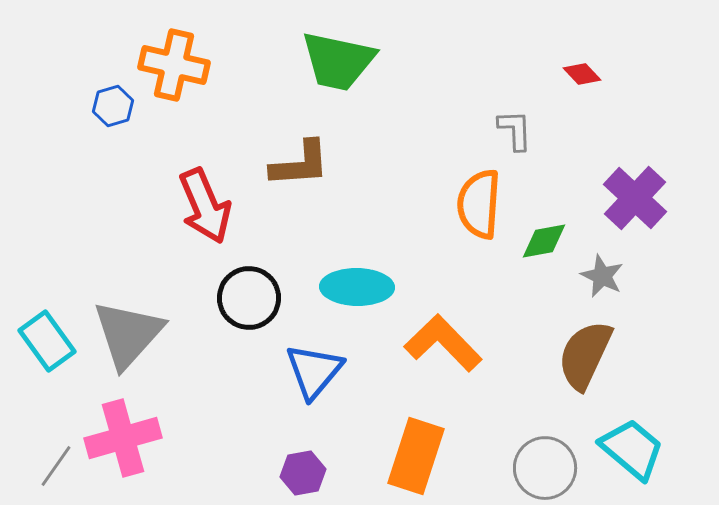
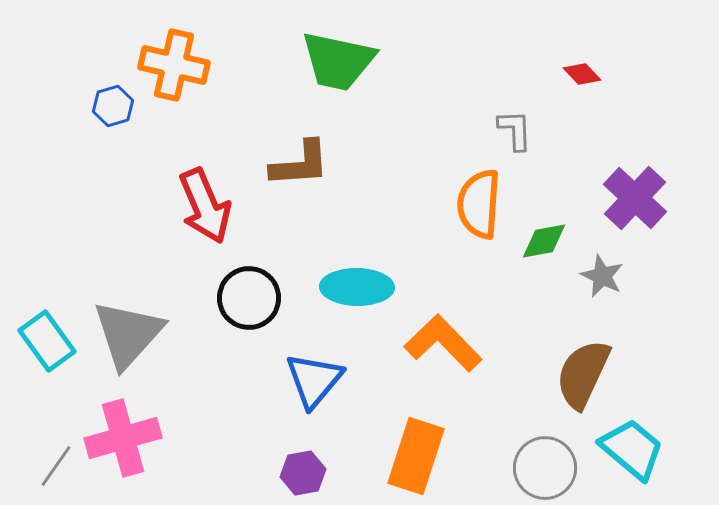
brown semicircle: moved 2 px left, 19 px down
blue triangle: moved 9 px down
